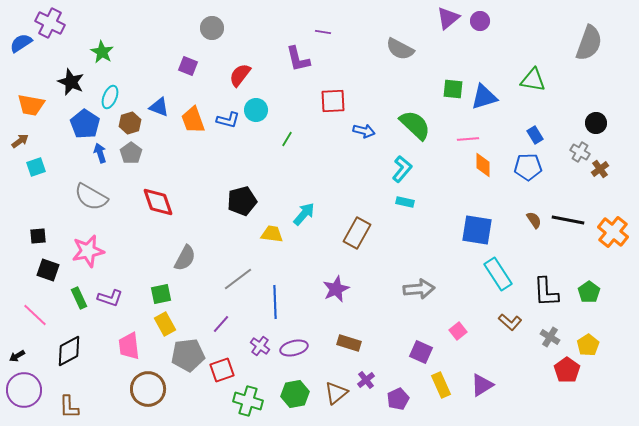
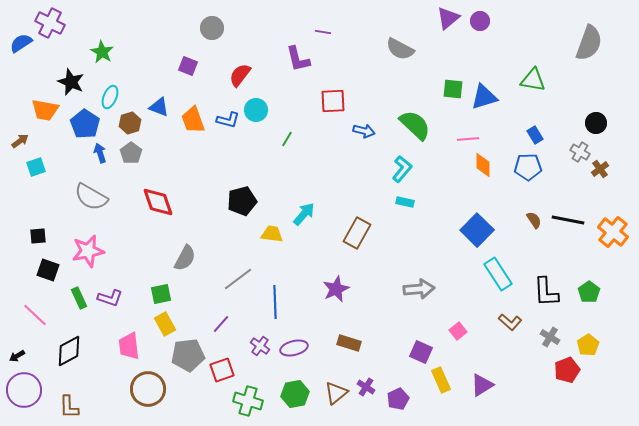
orange trapezoid at (31, 105): moved 14 px right, 5 px down
blue square at (477, 230): rotated 36 degrees clockwise
red pentagon at (567, 370): rotated 15 degrees clockwise
purple cross at (366, 380): moved 7 px down; rotated 18 degrees counterclockwise
yellow rectangle at (441, 385): moved 5 px up
